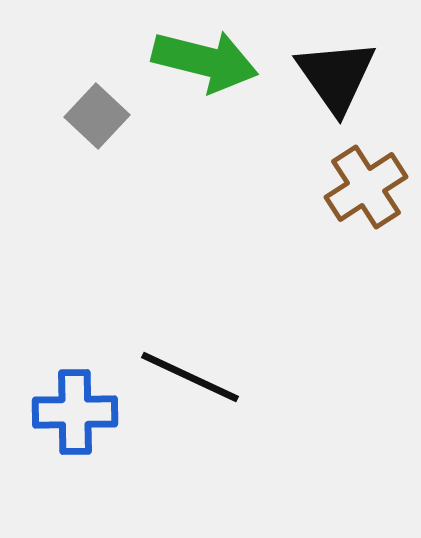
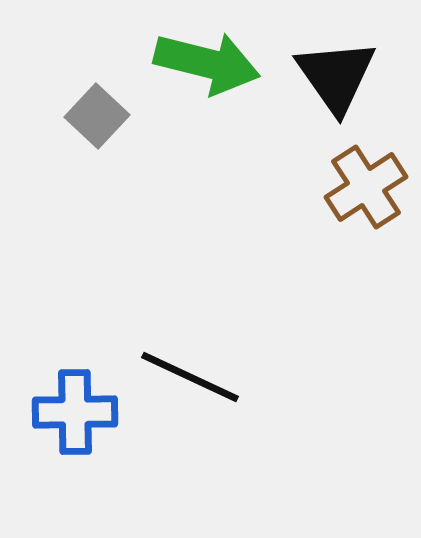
green arrow: moved 2 px right, 2 px down
